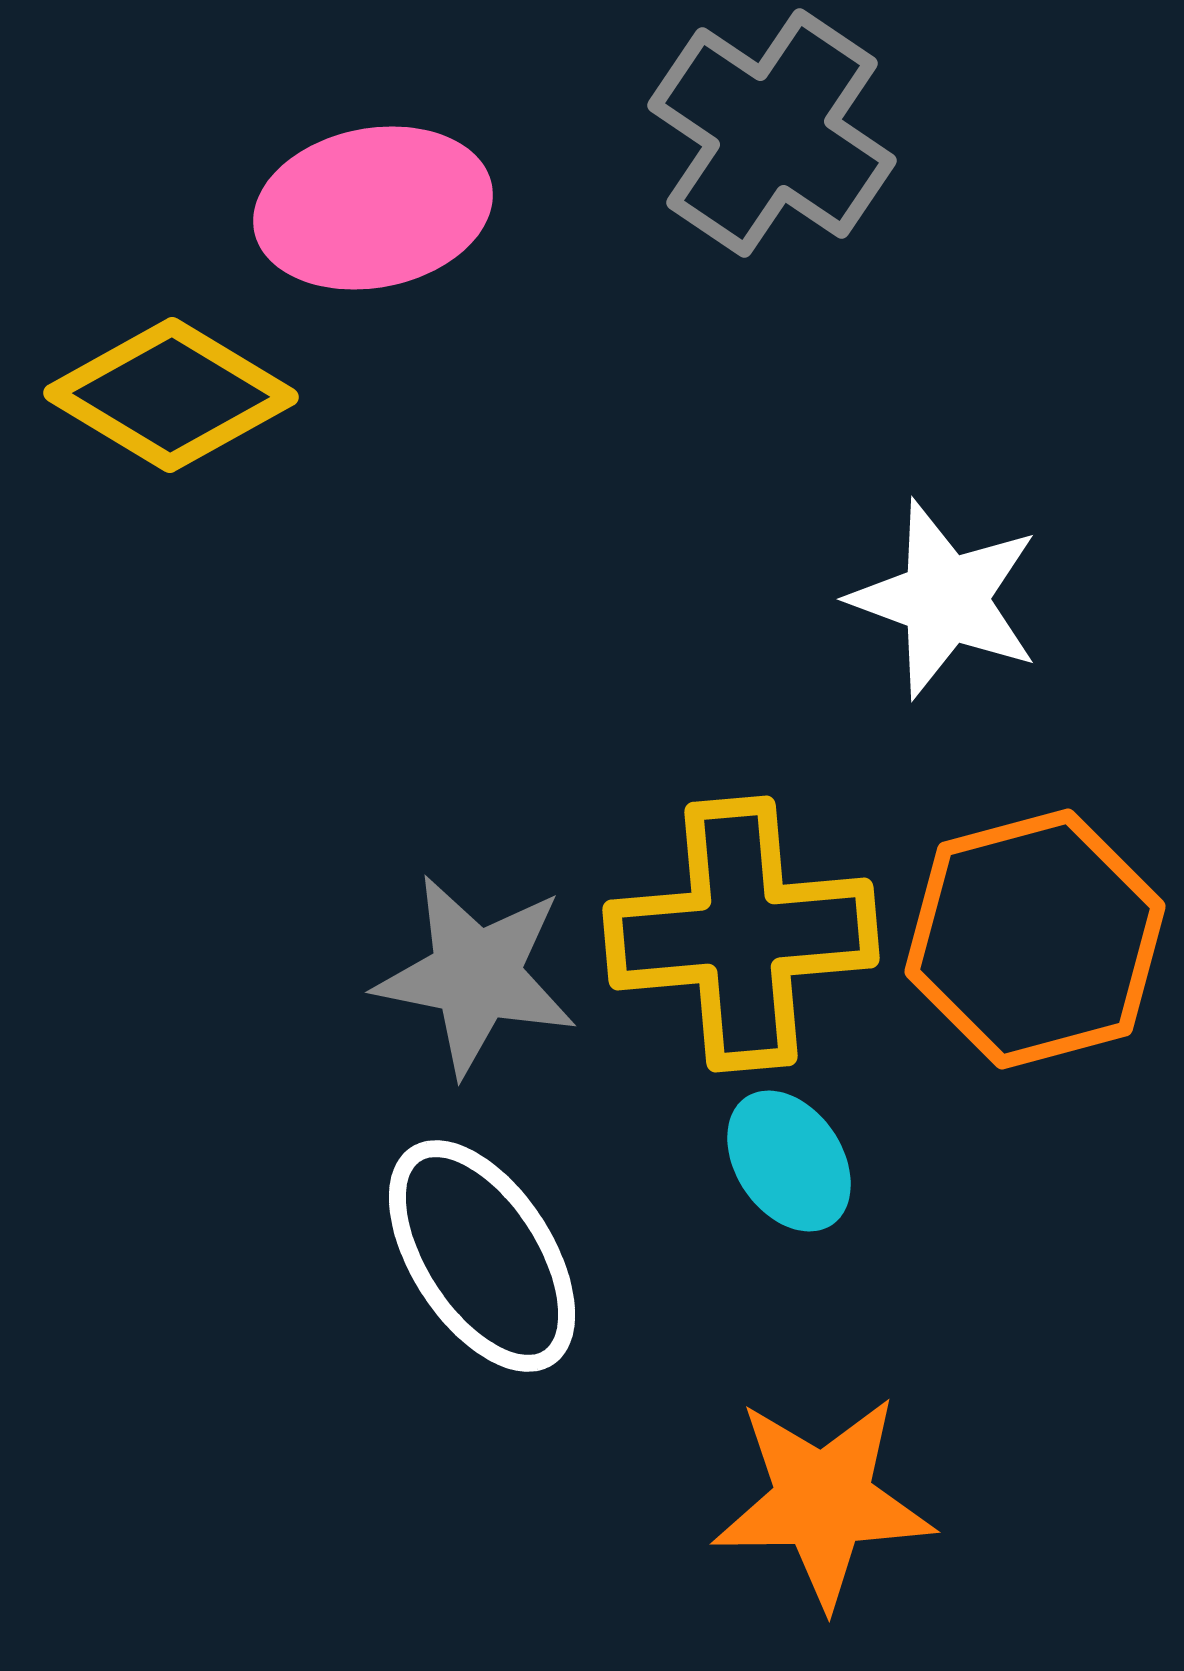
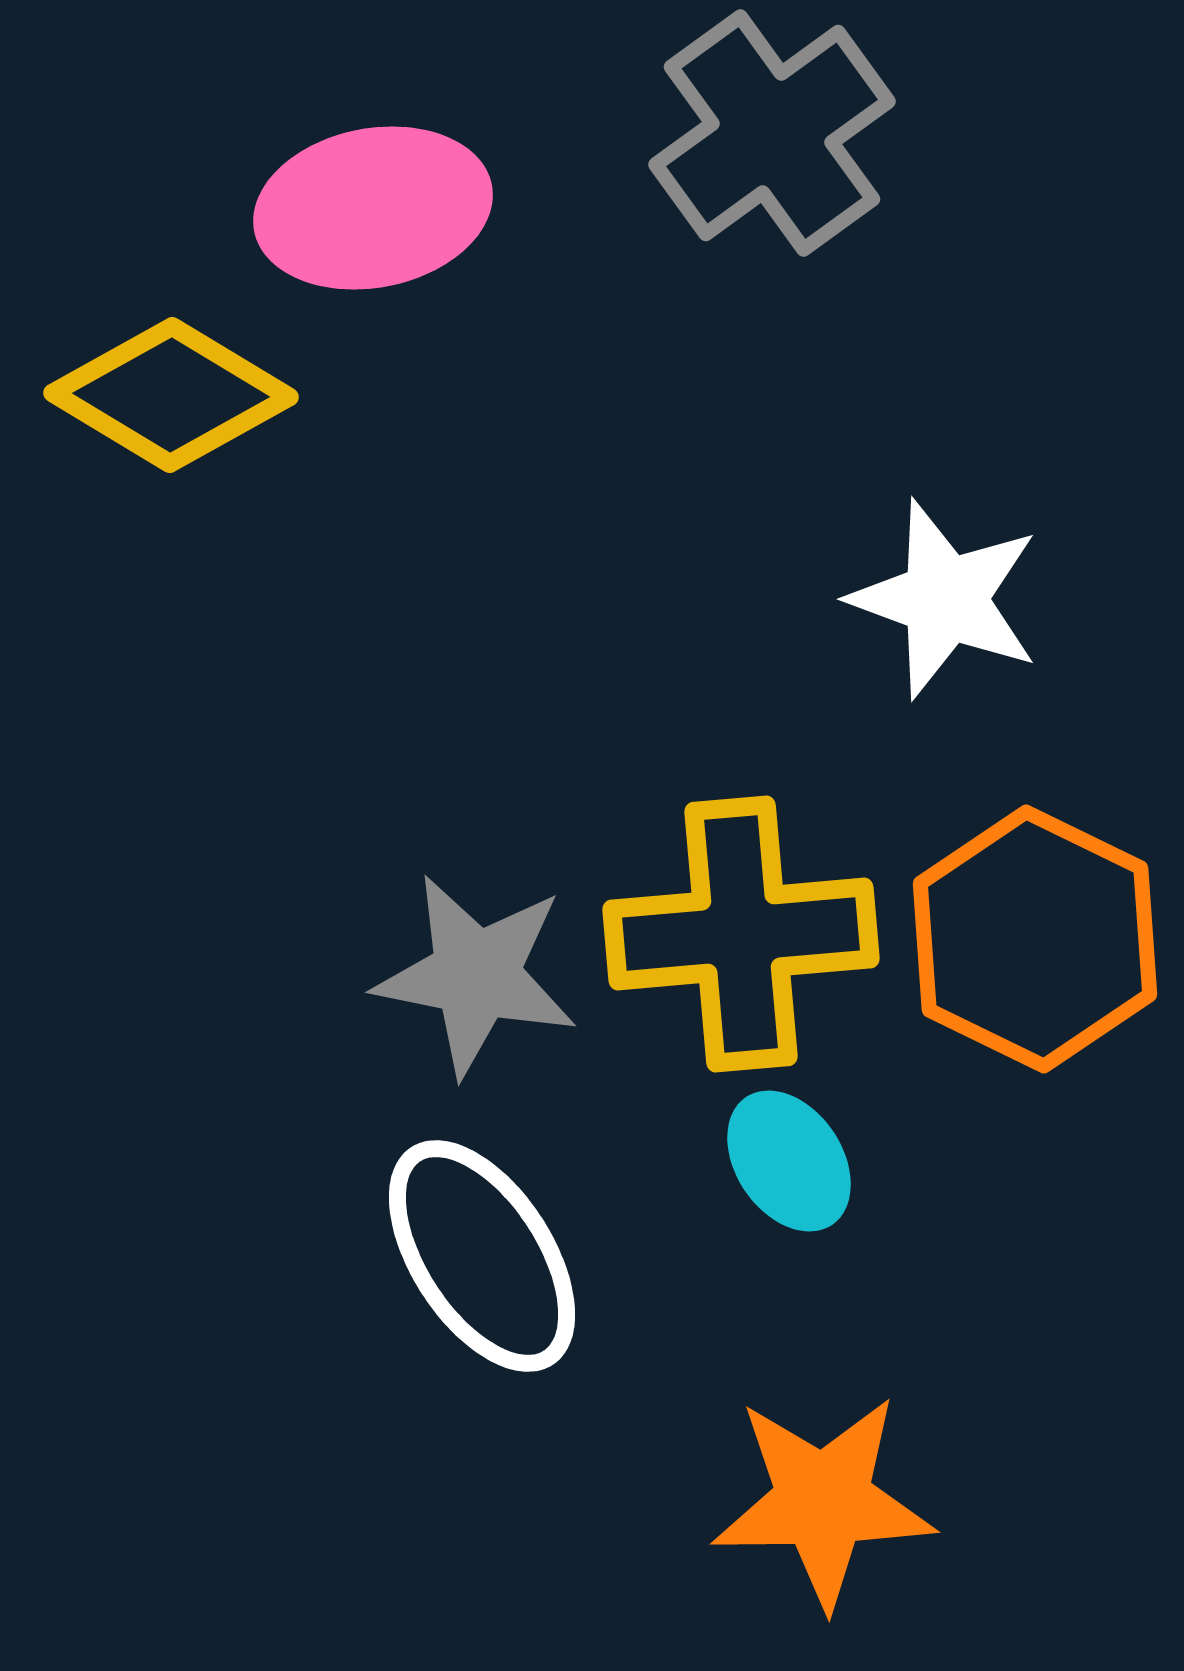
gray cross: rotated 20 degrees clockwise
orange hexagon: rotated 19 degrees counterclockwise
